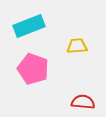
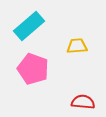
cyan rectangle: rotated 20 degrees counterclockwise
